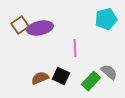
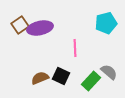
cyan pentagon: moved 4 px down
